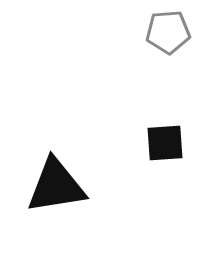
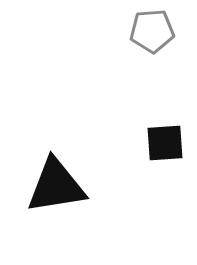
gray pentagon: moved 16 px left, 1 px up
